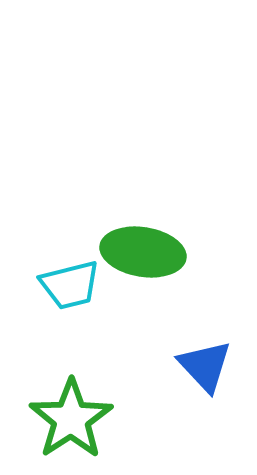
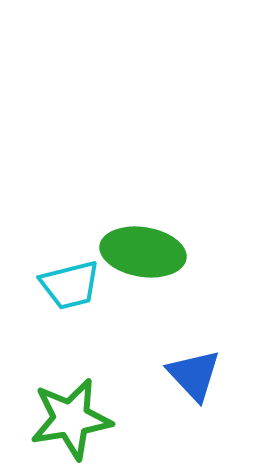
blue triangle: moved 11 px left, 9 px down
green star: rotated 24 degrees clockwise
